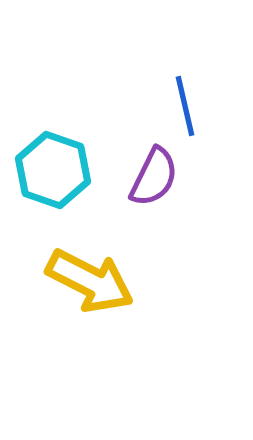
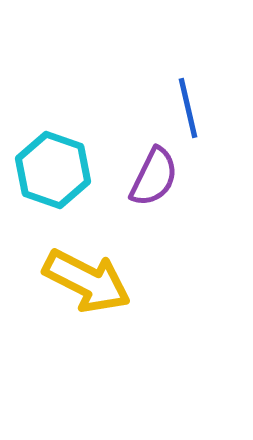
blue line: moved 3 px right, 2 px down
yellow arrow: moved 3 px left
